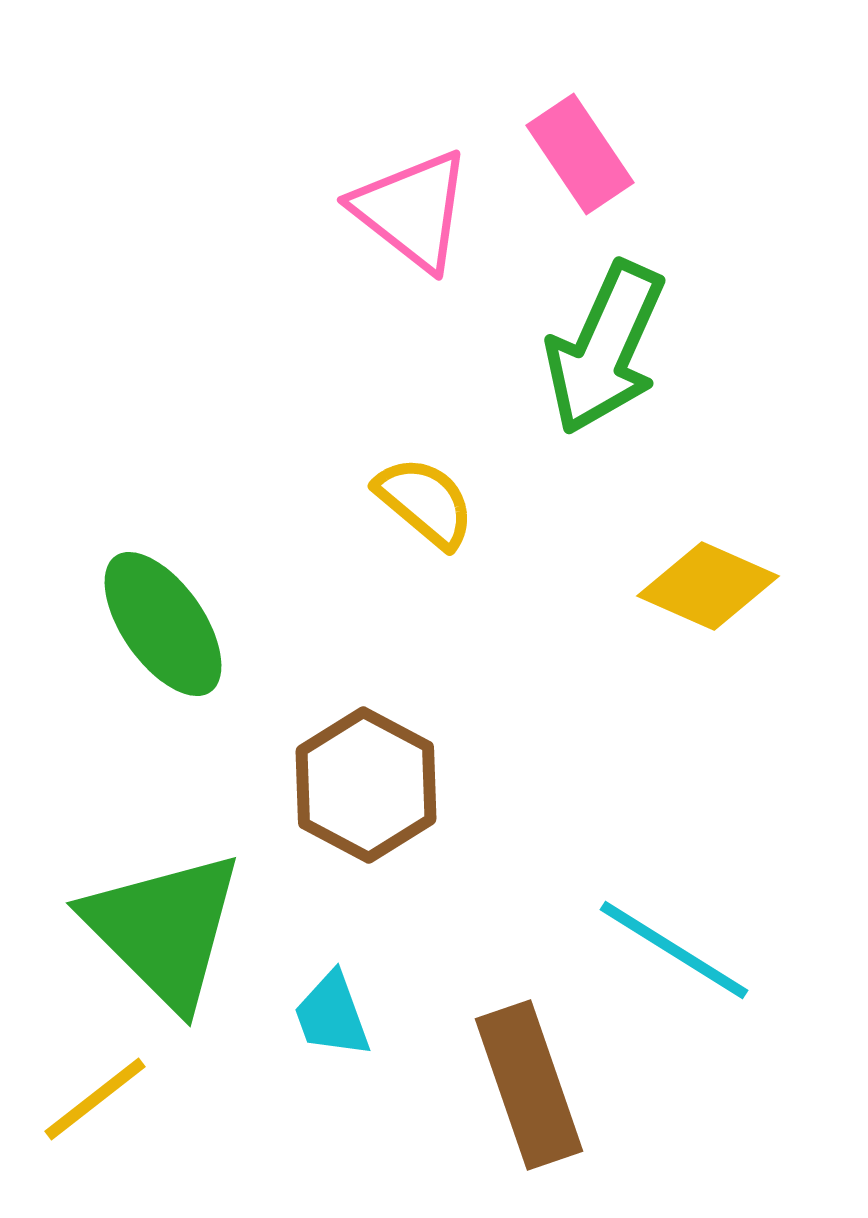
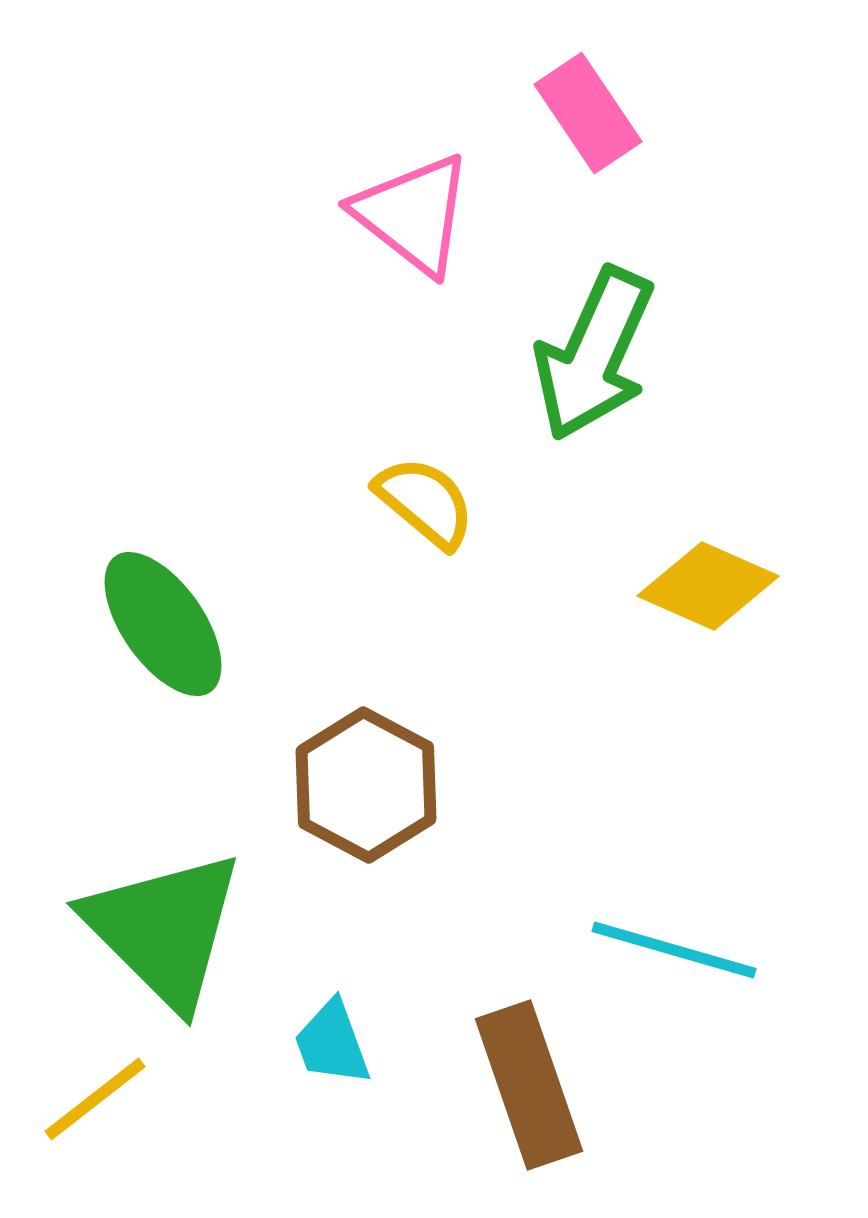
pink rectangle: moved 8 px right, 41 px up
pink triangle: moved 1 px right, 4 px down
green arrow: moved 11 px left, 6 px down
cyan line: rotated 16 degrees counterclockwise
cyan trapezoid: moved 28 px down
